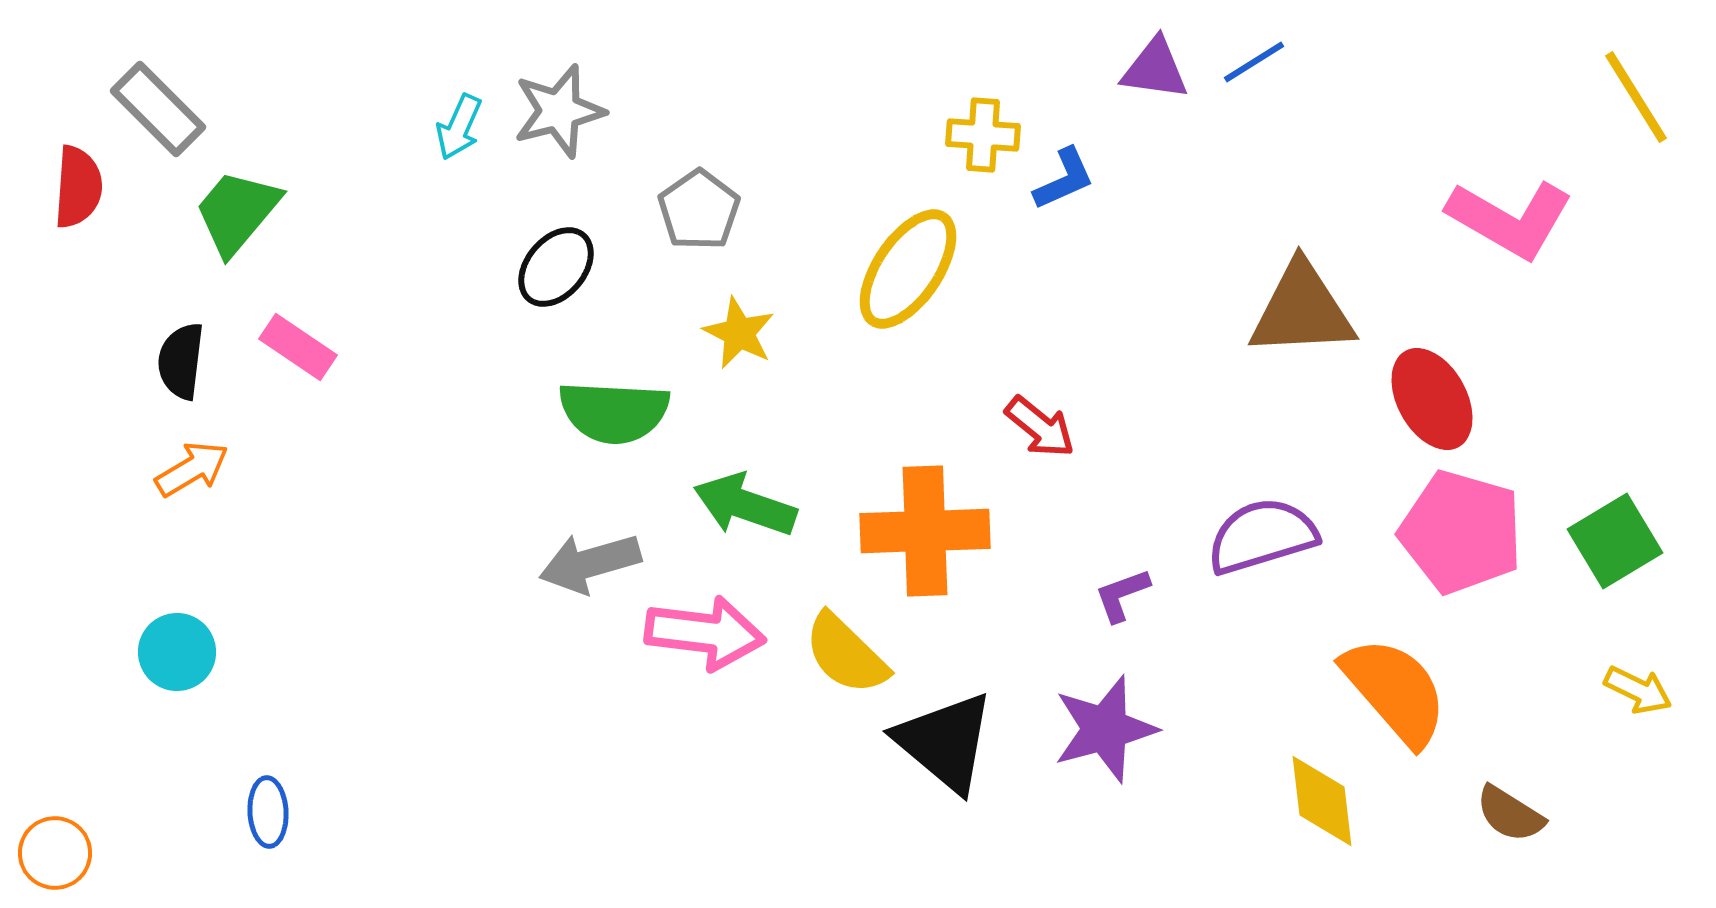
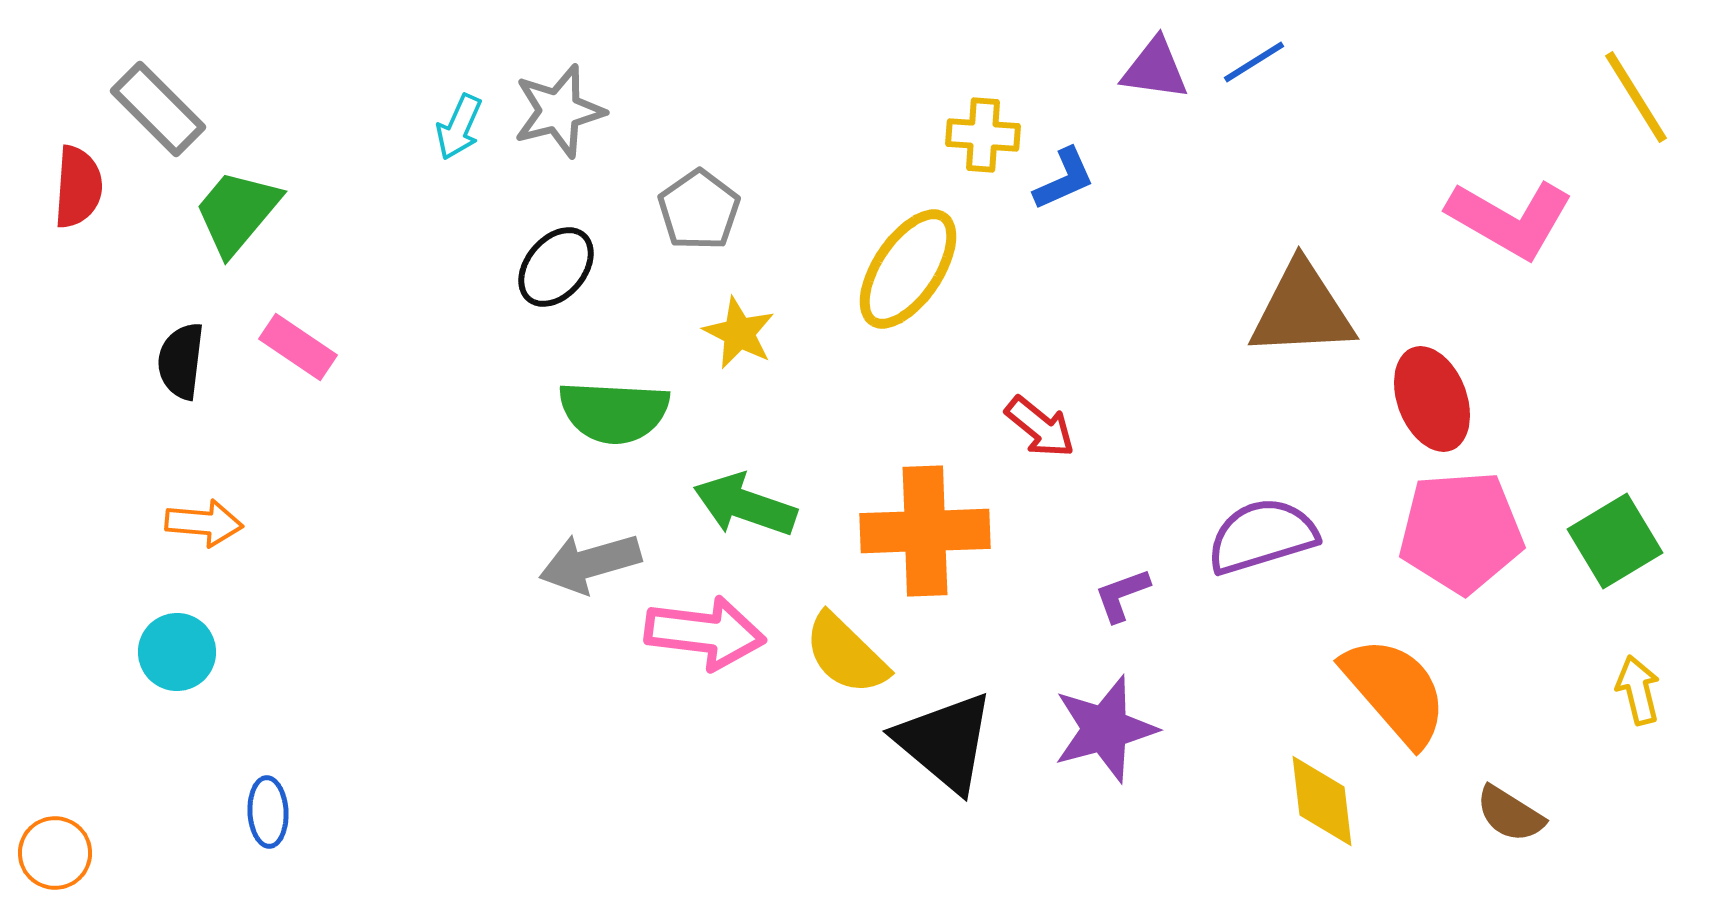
red ellipse: rotated 8 degrees clockwise
orange arrow: moved 12 px right, 54 px down; rotated 36 degrees clockwise
pink pentagon: rotated 20 degrees counterclockwise
yellow arrow: rotated 130 degrees counterclockwise
